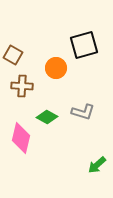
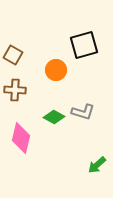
orange circle: moved 2 px down
brown cross: moved 7 px left, 4 px down
green diamond: moved 7 px right
